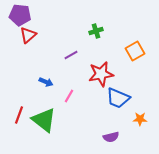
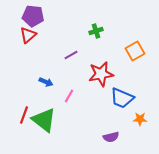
purple pentagon: moved 13 px right, 1 px down
blue trapezoid: moved 4 px right
red line: moved 5 px right
